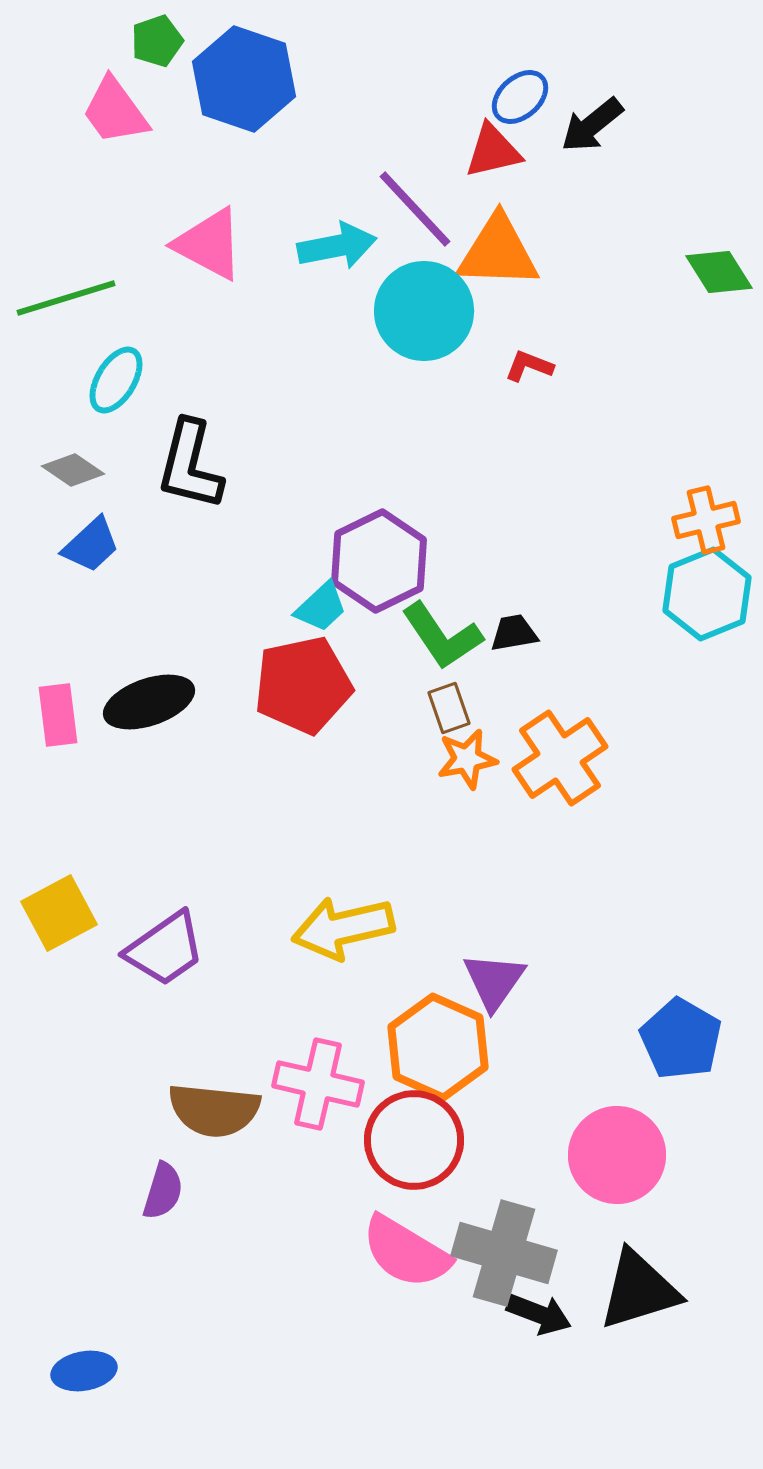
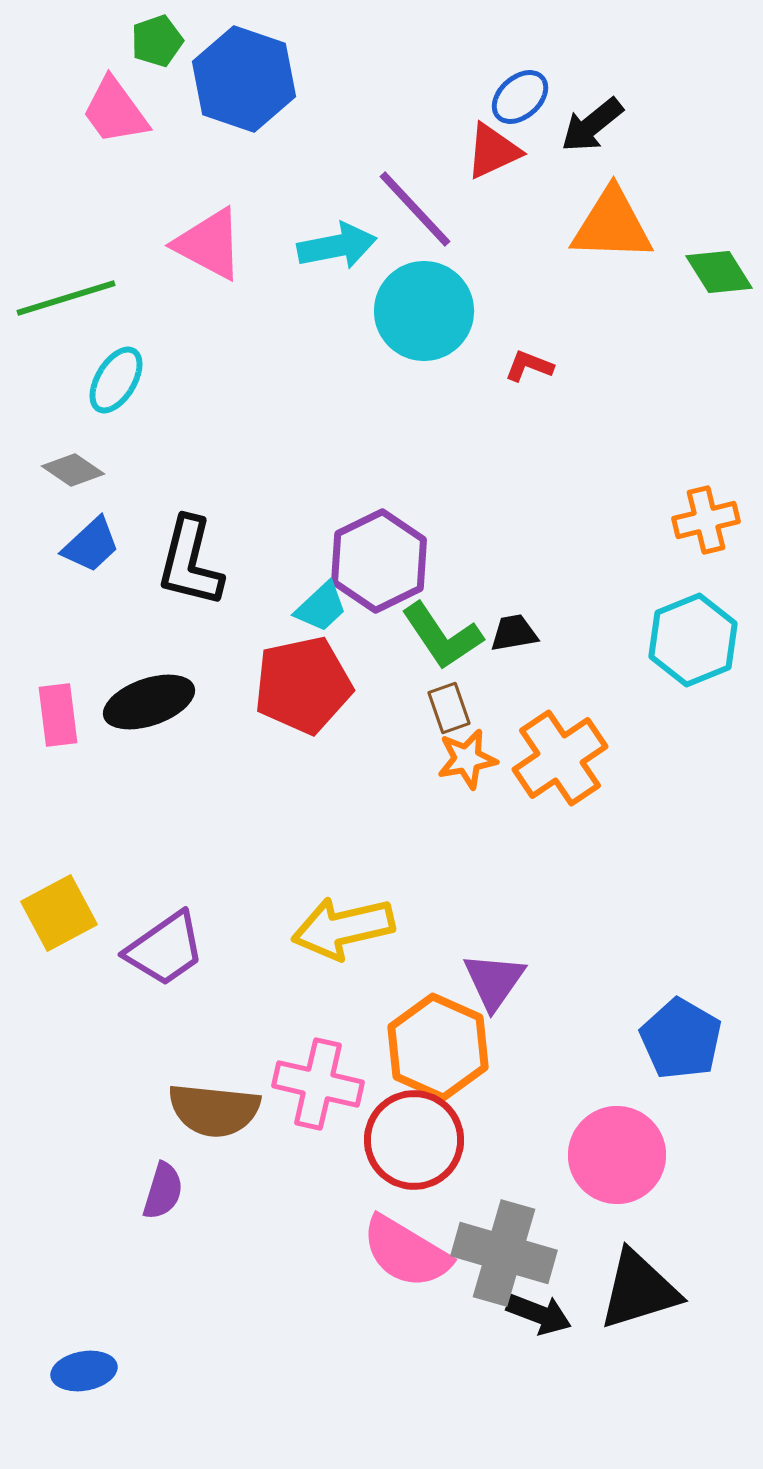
red triangle at (493, 151): rotated 12 degrees counterclockwise
orange triangle at (498, 252): moved 114 px right, 27 px up
black L-shape at (190, 465): moved 97 px down
cyan hexagon at (707, 594): moved 14 px left, 46 px down
